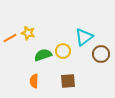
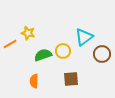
orange line: moved 6 px down
brown circle: moved 1 px right
brown square: moved 3 px right, 2 px up
